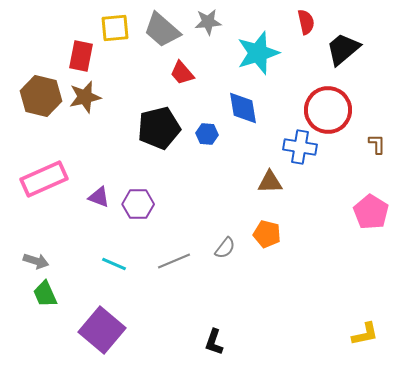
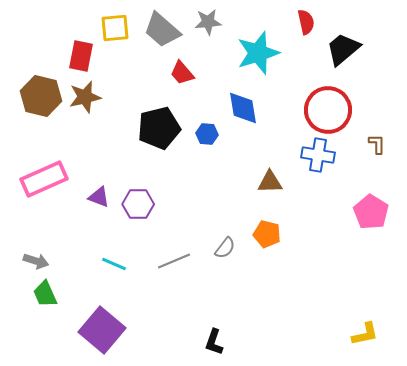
blue cross: moved 18 px right, 8 px down
